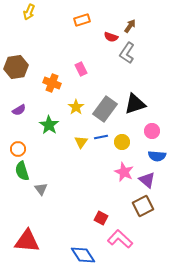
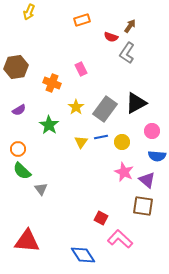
black triangle: moved 1 px right, 1 px up; rotated 10 degrees counterclockwise
green semicircle: rotated 30 degrees counterclockwise
brown square: rotated 35 degrees clockwise
